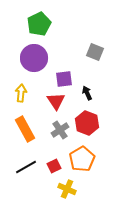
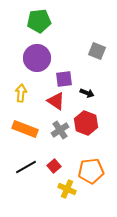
green pentagon: moved 3 px up; rotated 20 degrees clockwise
gray square: moved 2 px right, 1 px up
purple circle: moved 3 px right
black arrow: rotated 136 degrees clockwise
red triangle: rotated 24 degrees counterclockwise
red hexagon: moved 1 px left
orange rectangle: rotated 40 degrees counterclockwise
orange pentagon: moved 9 px right, 12 px down; rotated 25 degrees clockwise
red square: rotated 16 degrees counterclockwise
